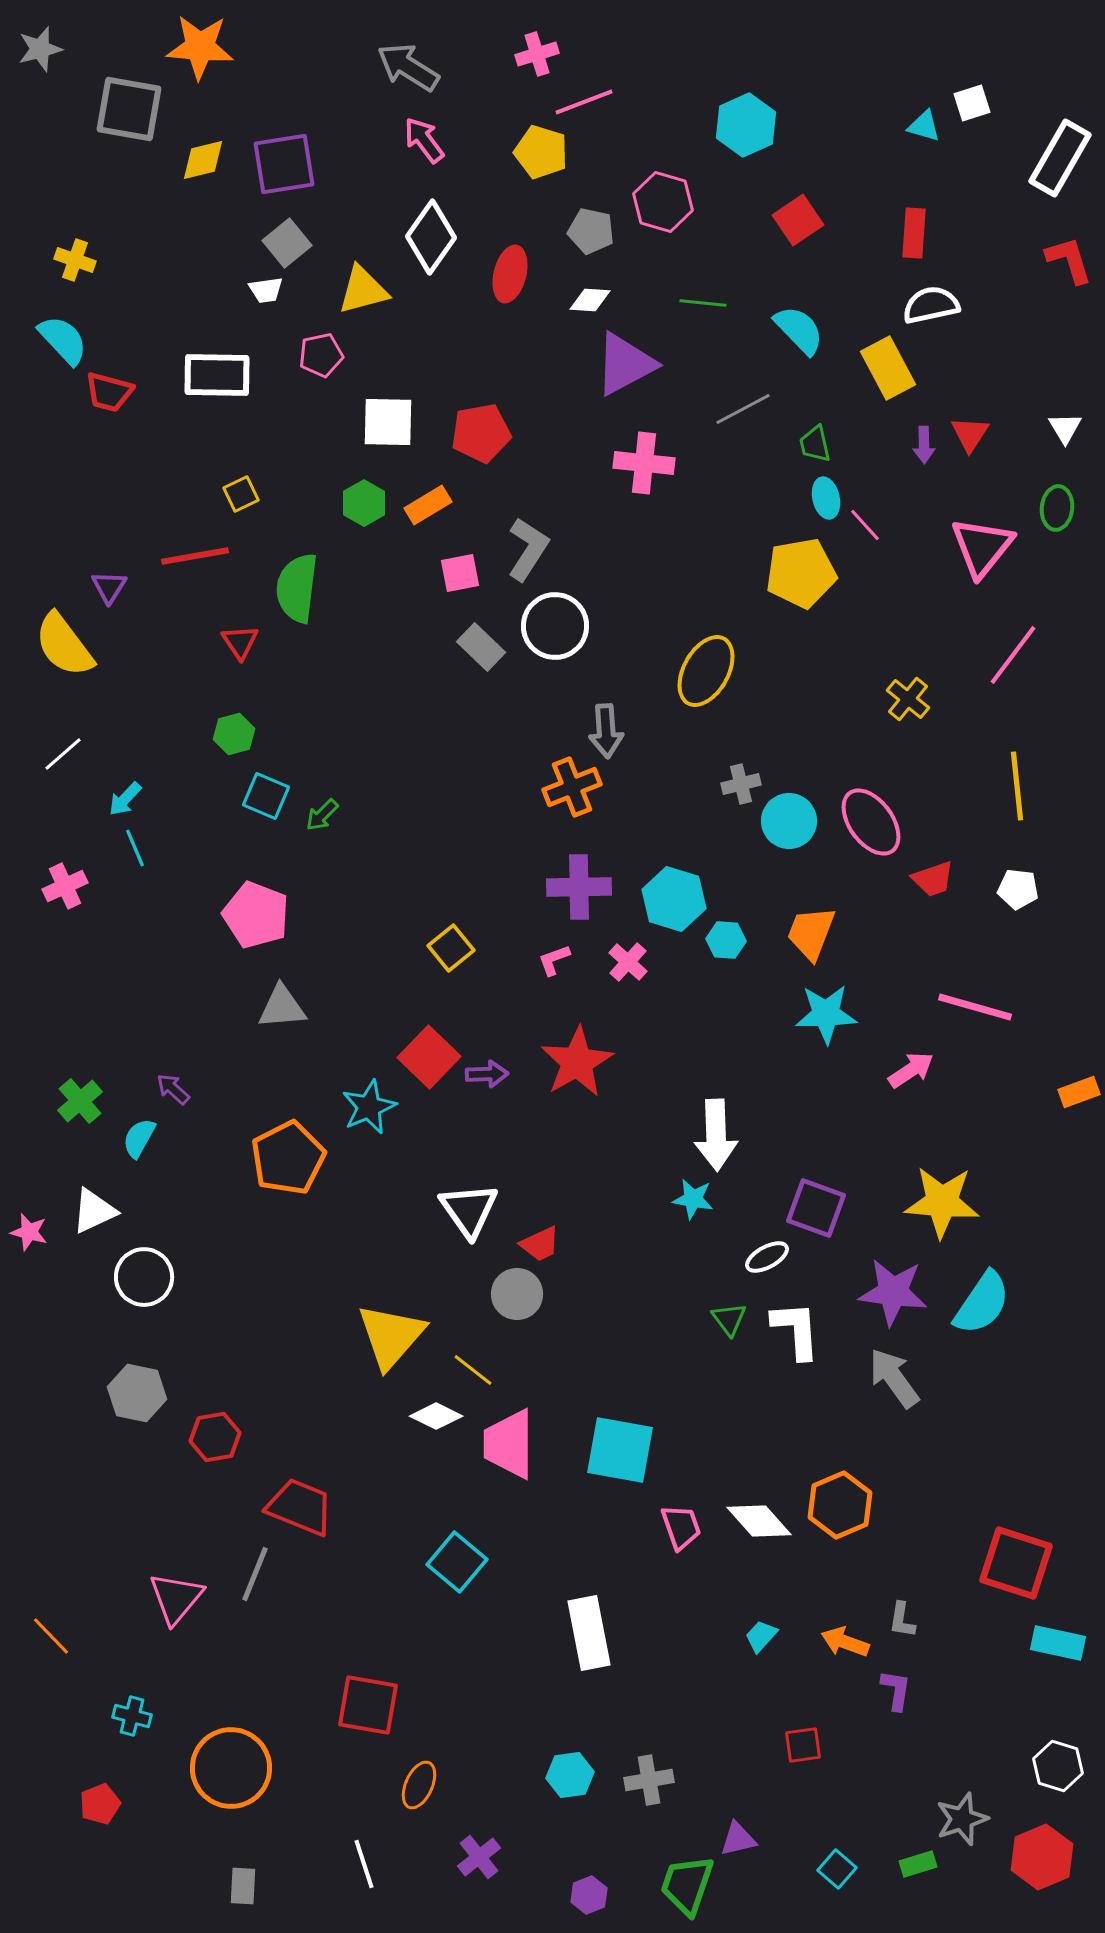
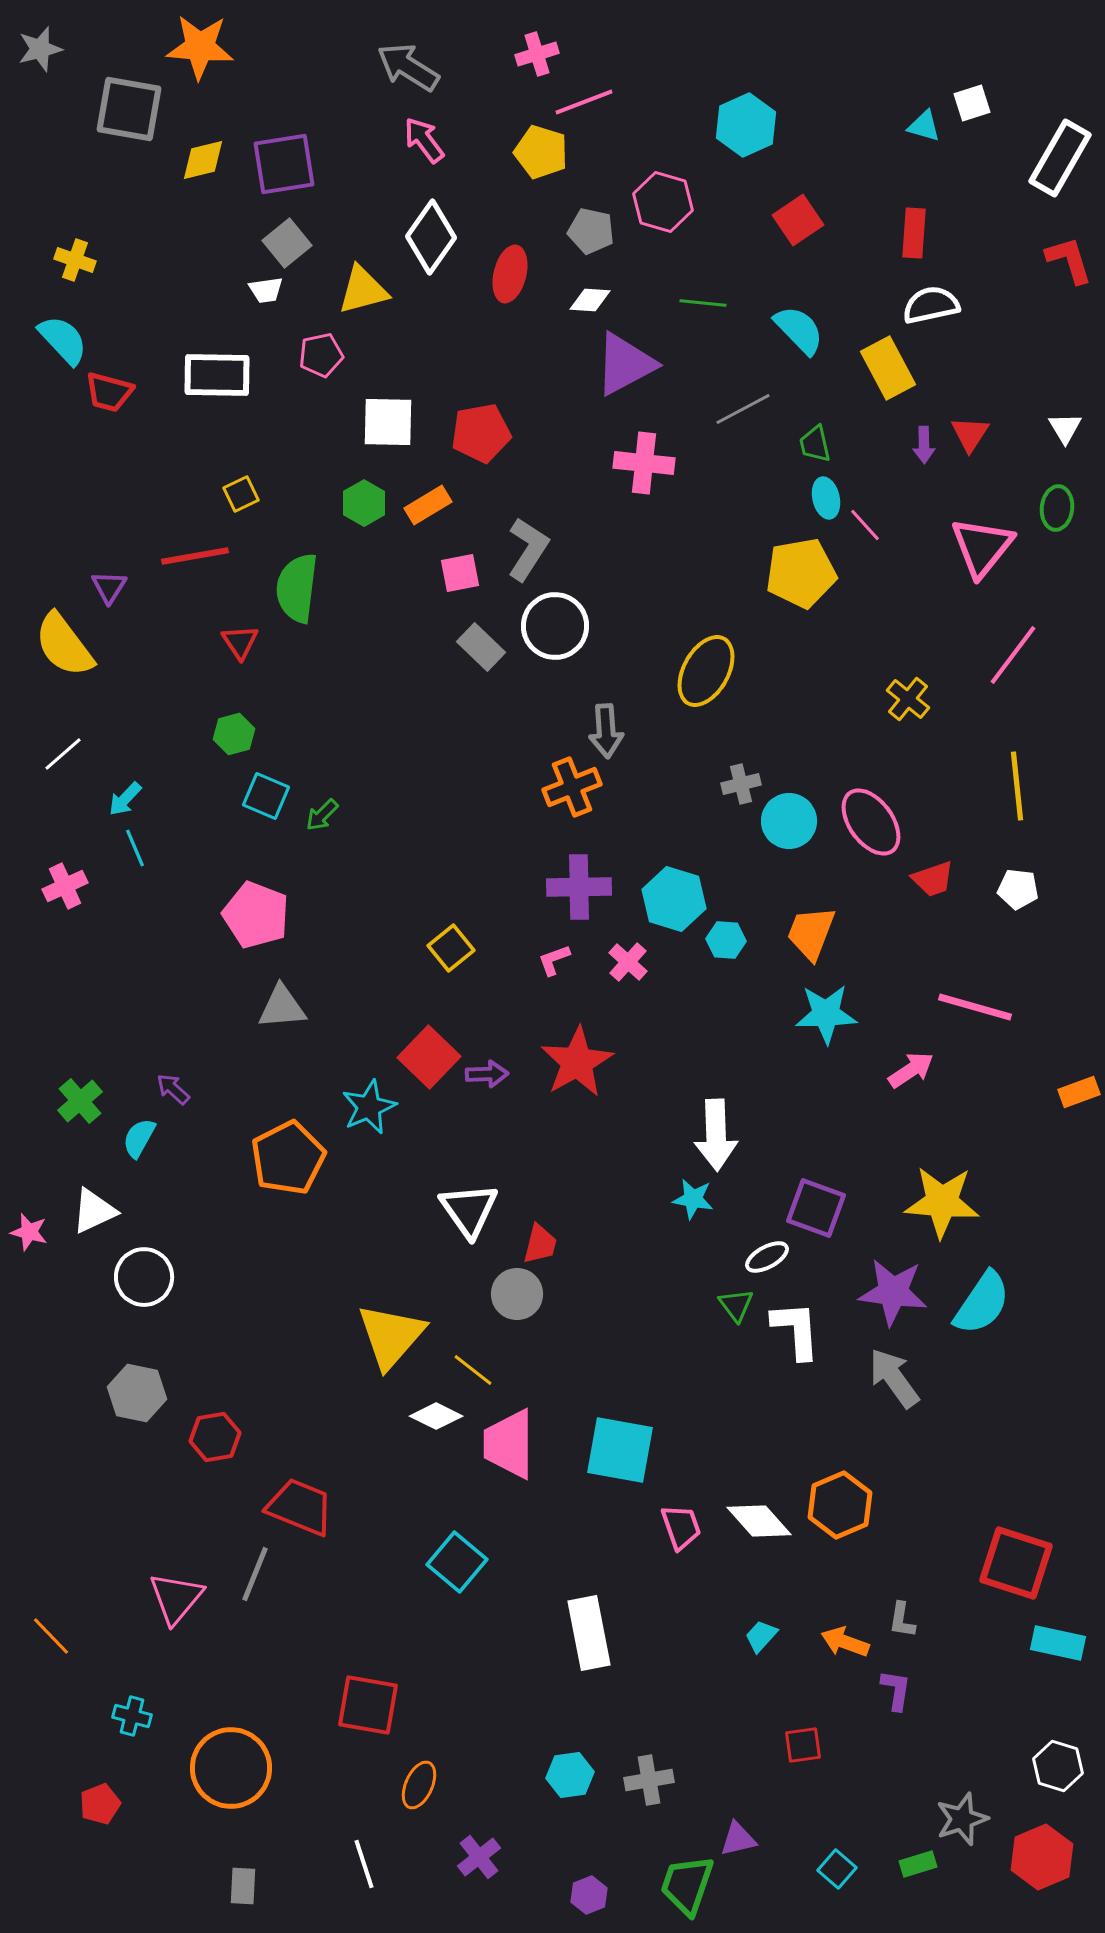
red trapezoid at (540, 1244): rotated 51 degrees counterclockwise
green triangle at (729, 1319): moved 7 px right, 14 px up
